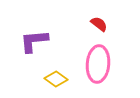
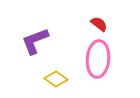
purple L-shape: moved 1 px right; rotated 16 degrees counterclockwise
pink ellipse: moved 5 px up
